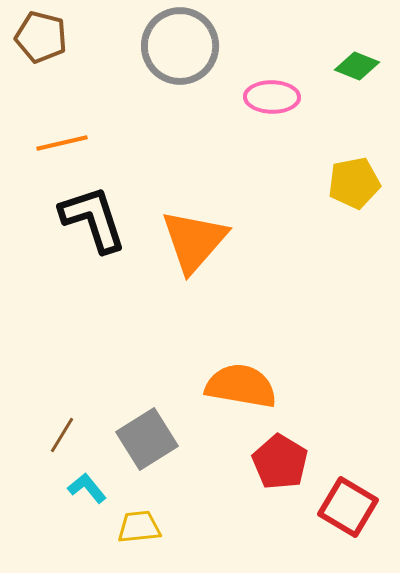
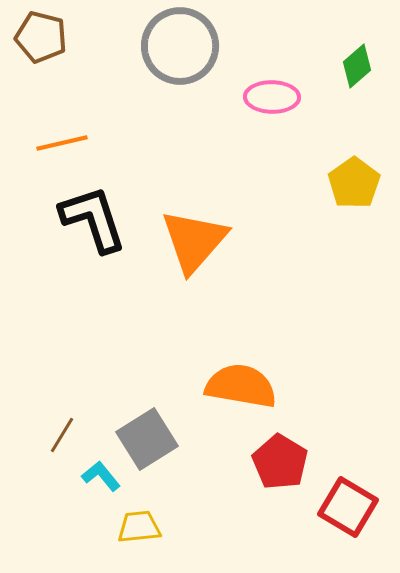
green diamond: rotated 63 degrees counterclockwise
yellow pentagon: rotated 24 degrees counterclockwise
cyan L-shape: moved 14 px right, 12 px up
